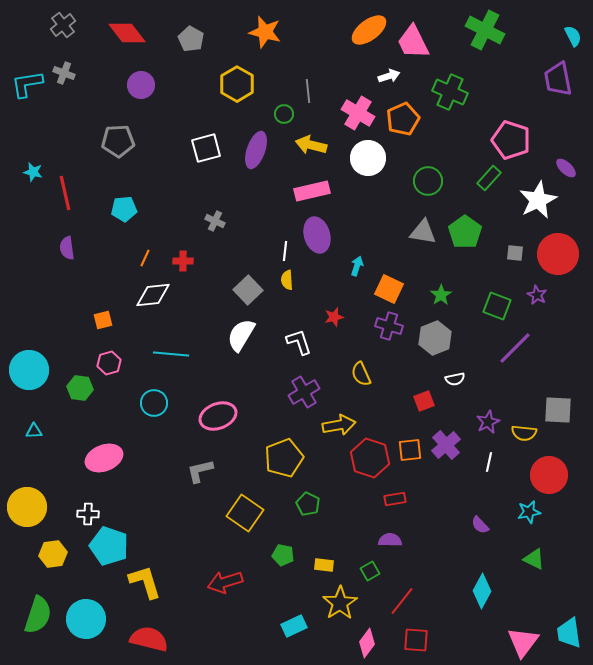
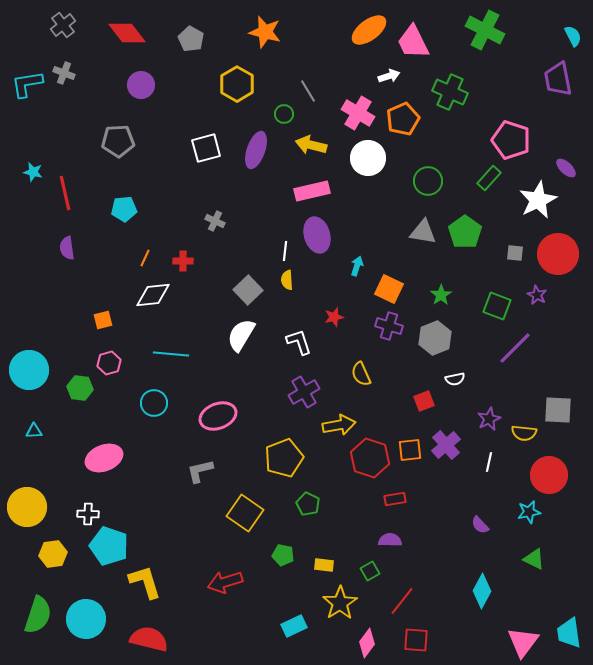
gray line at (308, 91): rotated 25 degrees counterclockwise
purple star at (488, 422): moved 1 px right, 3 px up
